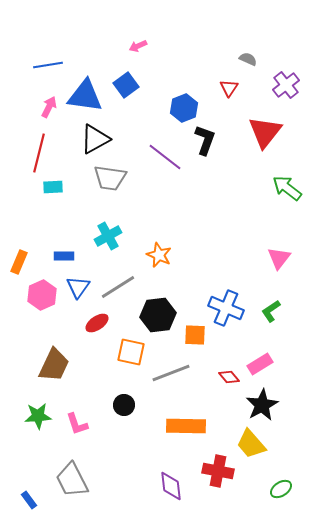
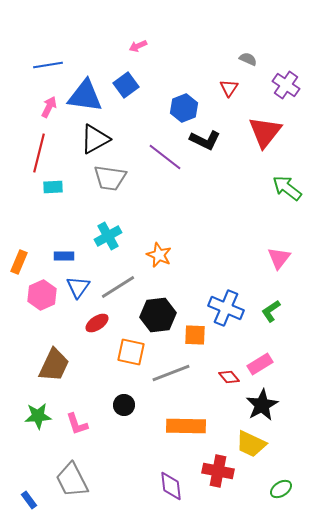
purple cross at (286, 85): rotated 16 degrees counterclockwise
black L-shape at (205, 140): rotated 96 degrees clockwise
yellow trapezoid at (251, 444): rotated 24 degrees counterclockwise
